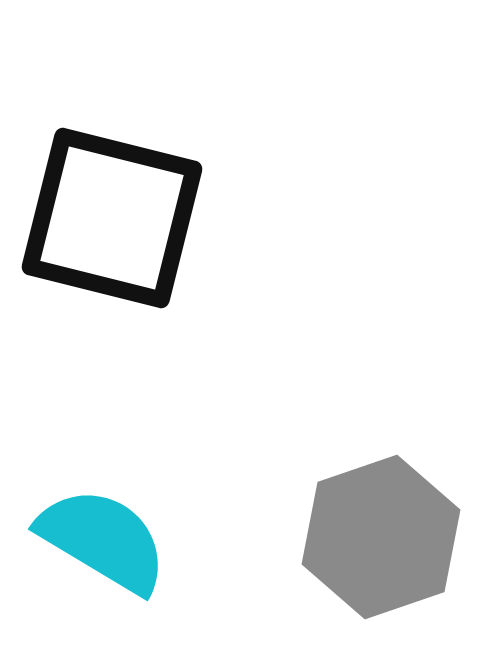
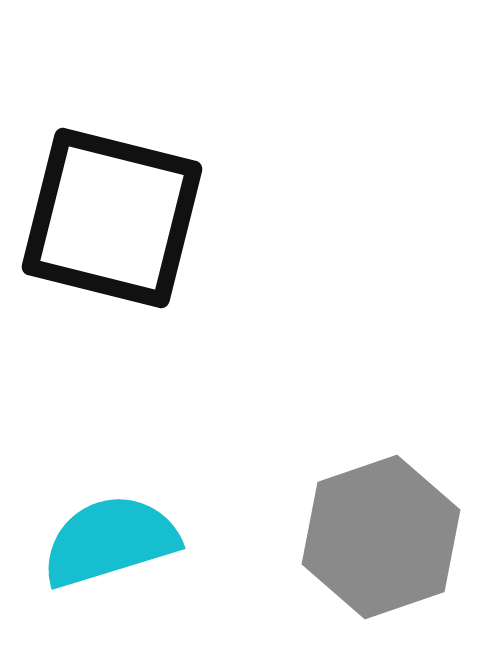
cyan semicircle: moved 7 px right, 1 px down; rotated 48 degrees counterclockwise
